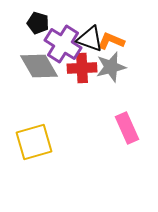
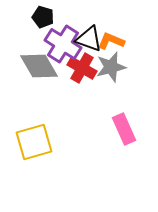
black pentagon: moved 5 px right, 6 px up
black triangle: moved 1 px left
red cross: rotated 32 degrees clockwise
pink rectangle: moved 3 px left, 1 px down
